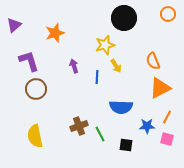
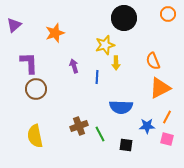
purple L-shape: moved 2 px down; rotated 15 degrees clockwise
yellow arrow: moved 3 px up; rotated 32 degrees clockwise
